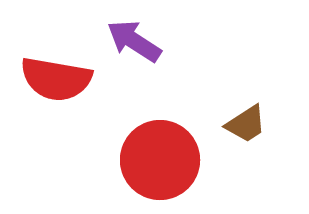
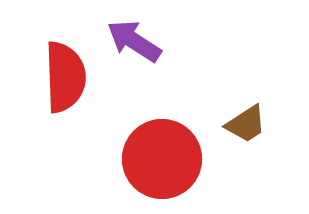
red semicircle: moved 9 px right, 2 px up; rotated 102 degrees counterclockwise
red circle: moved 2 px right, 1 px up
